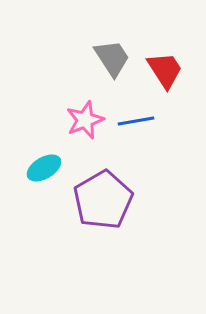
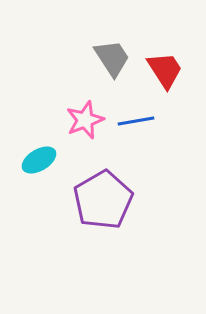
cyan ellipse: moved 5 px left, 8 px up
